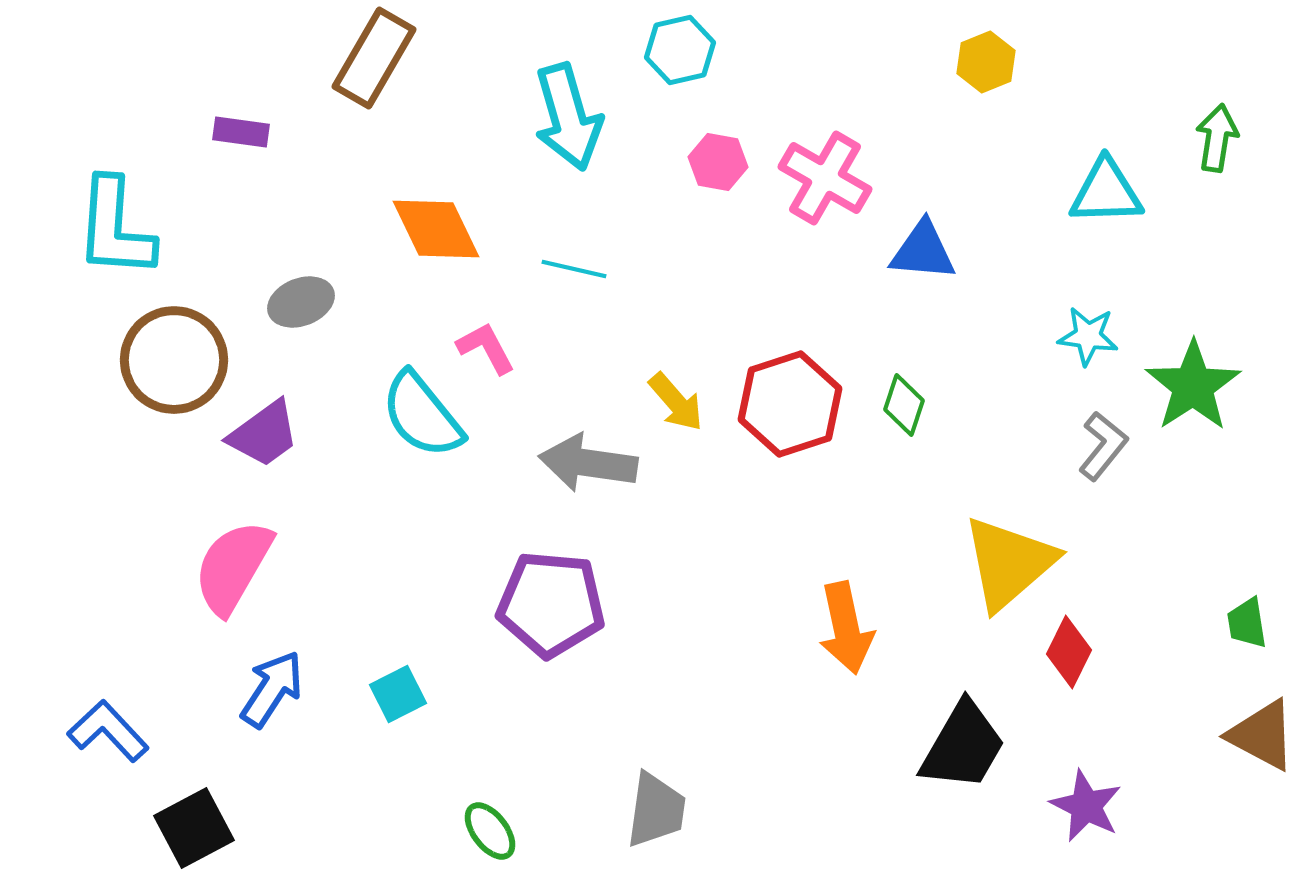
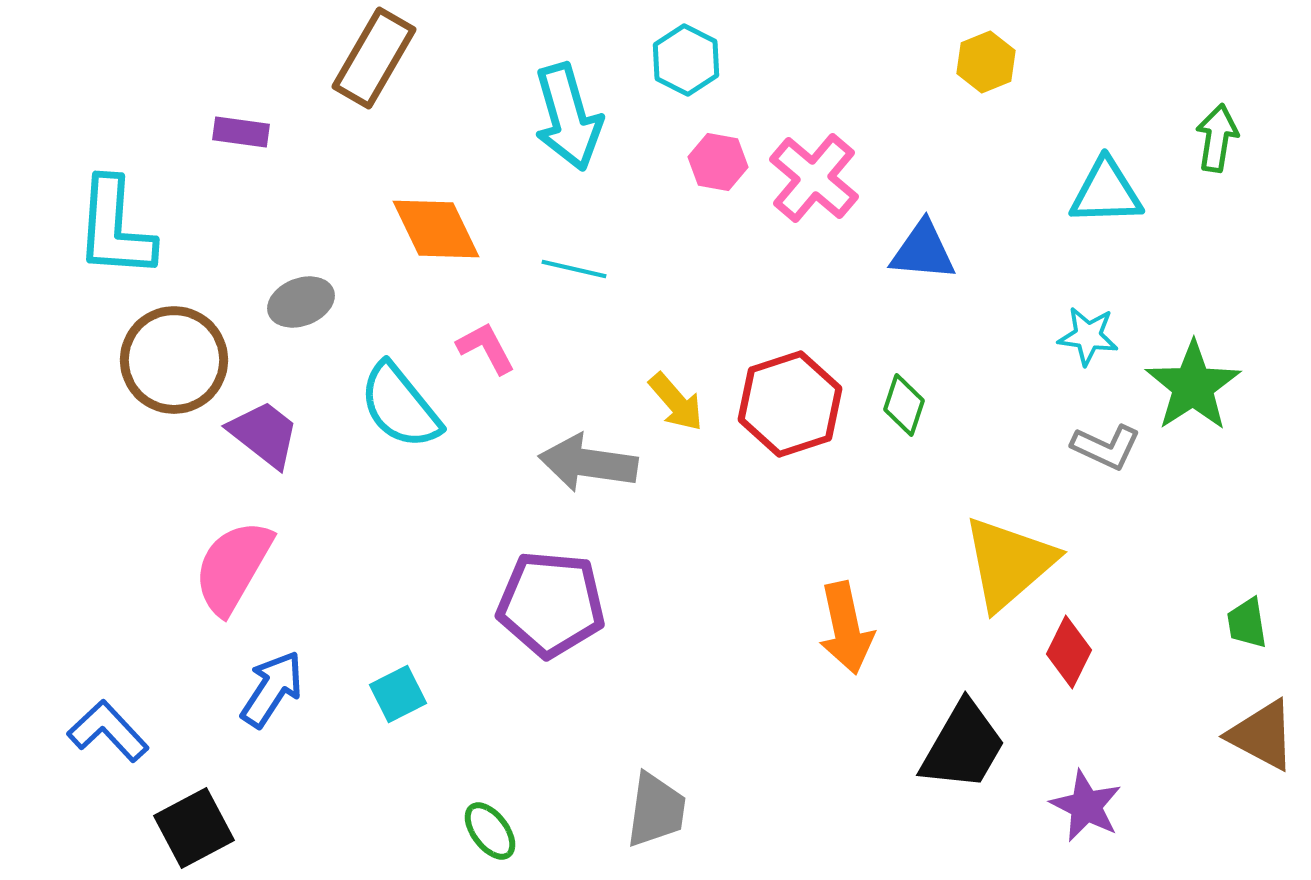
cyan hexagon: moved 6 px right, 10 px down; rotated 20 degrees counterclockwise
pink cross: moved 11 px left; rotated 10 degrees clockwise
cyan semicircle: moved 22 px left, 9 px up
purple trapezoid: rotated 106 degrees counterclockwise
gray L-shape: moved 3 px right, 1 px down; rotated 76 degrees clockwise
